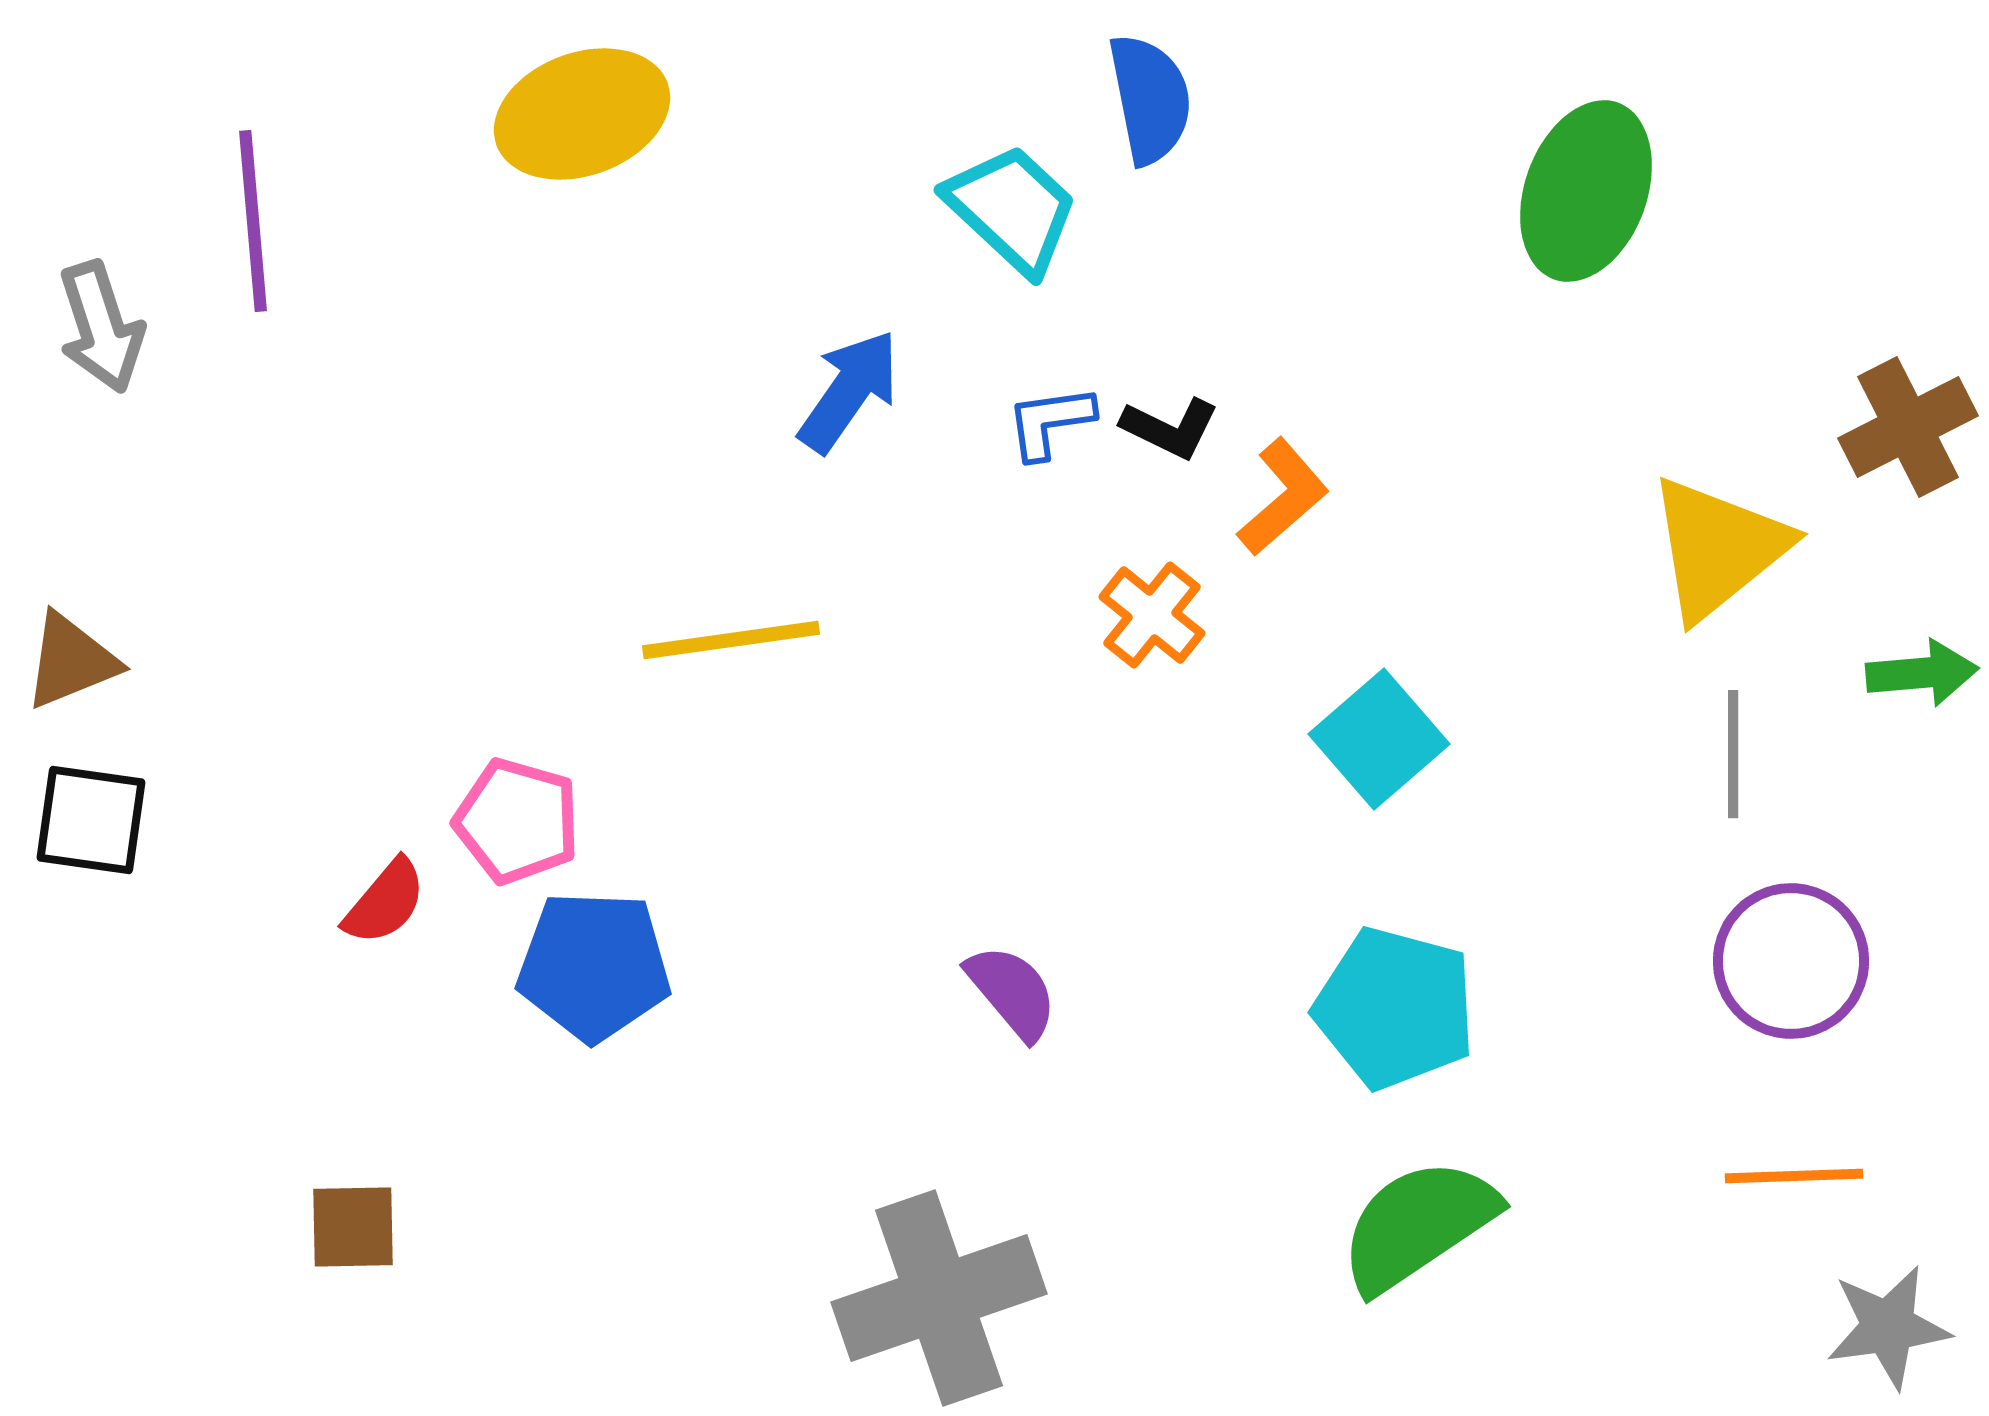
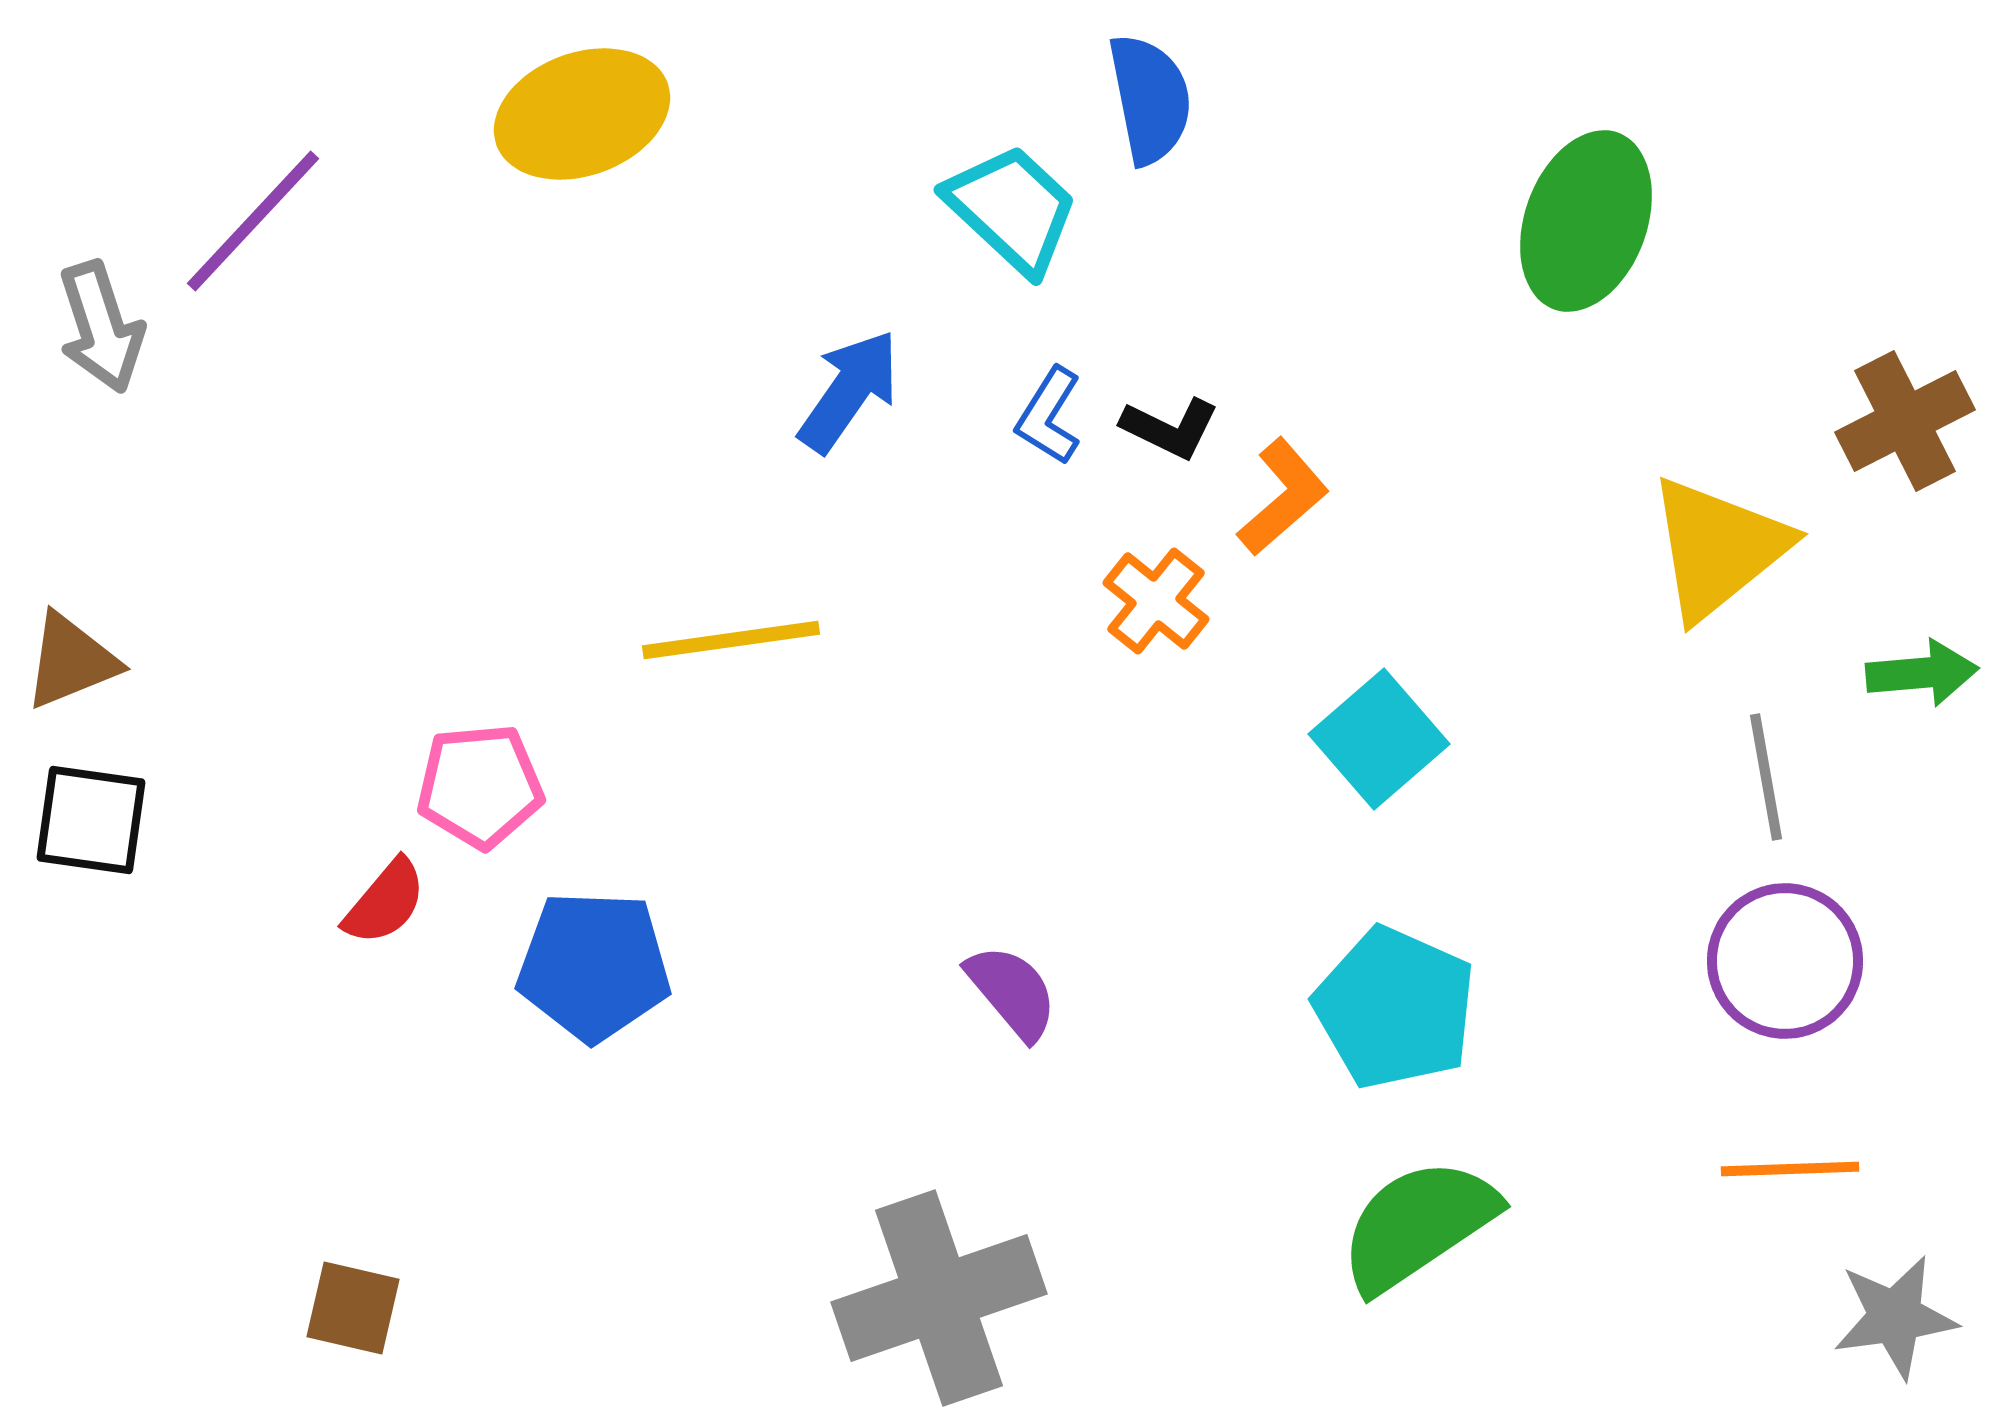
green ellipse: moved 30 px down
purple line: rotated 48 degrees clockwise
blue L-shape: moved 1 px left, 6 px up; rotated 50 degrees counterclockwise
brown cross: moved 3 px left, 6 px up
orange cross: moved 4 px right, 14 px up
gray line: moved 33 px right, 23 px down; rotated 10 degrees counterclockwise
pink pentagon: moved 37 px left, 35 px up; rotated 21 degrees counterclockwise
purple circle: moved 6 px left
cyan pentagon: rotated 9 degrees clockwise
orange line: moved 4 px left, 7 px up
brown square: moved 81 px down; rotated 14 degrees clockwise
gray star: moved 7 px right, 10 px up
